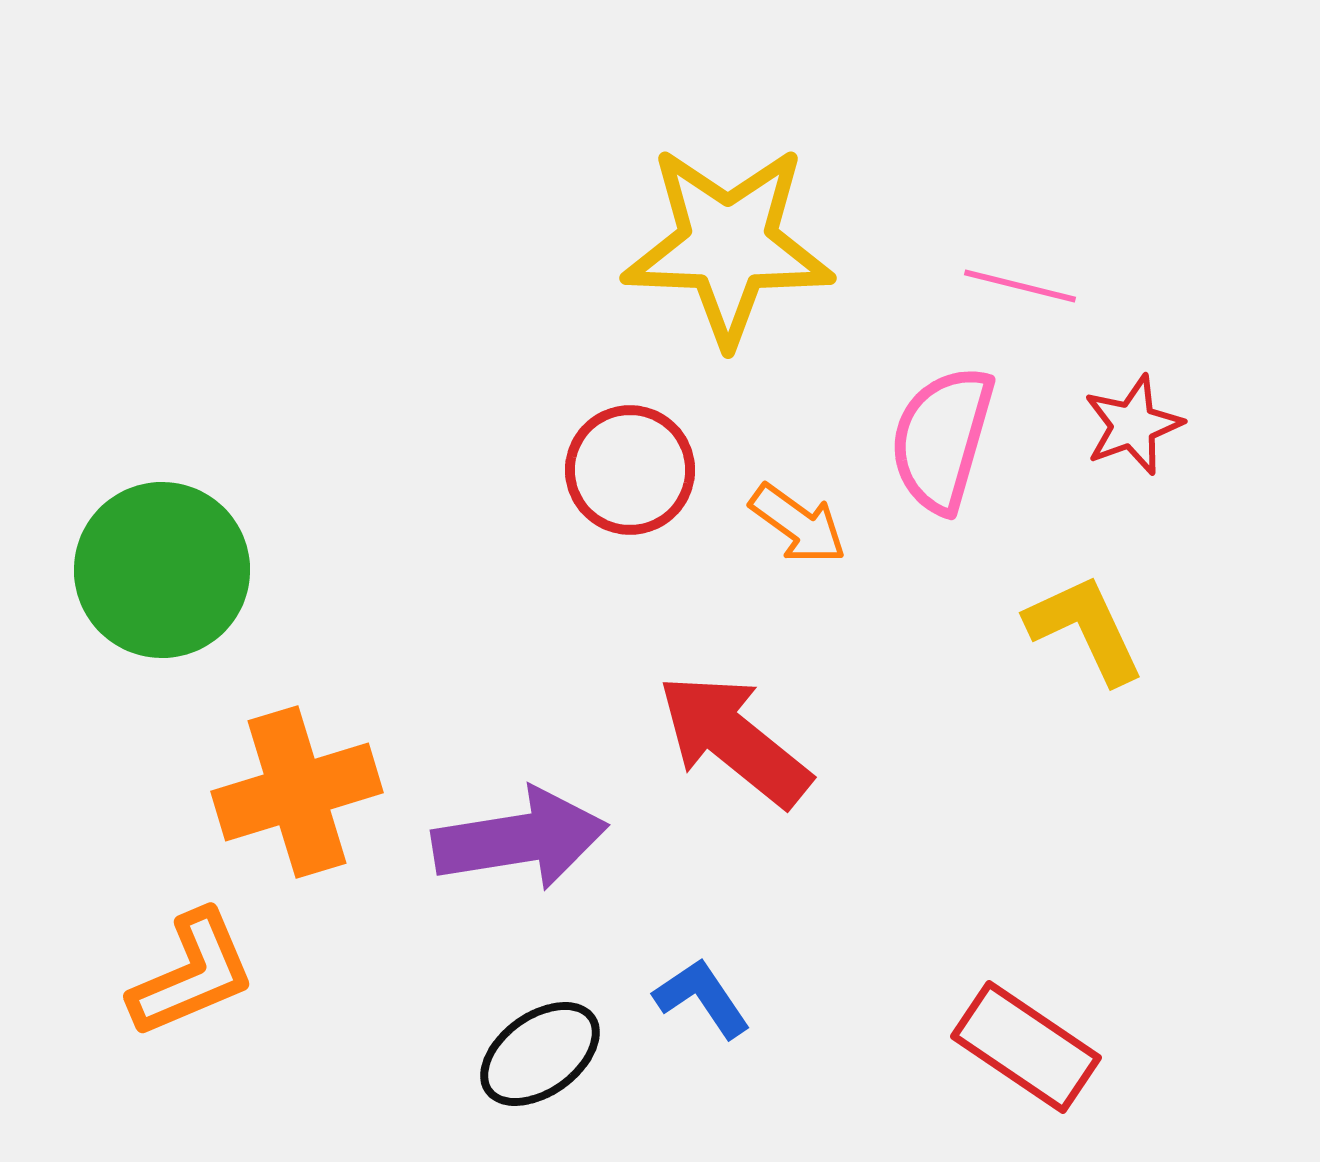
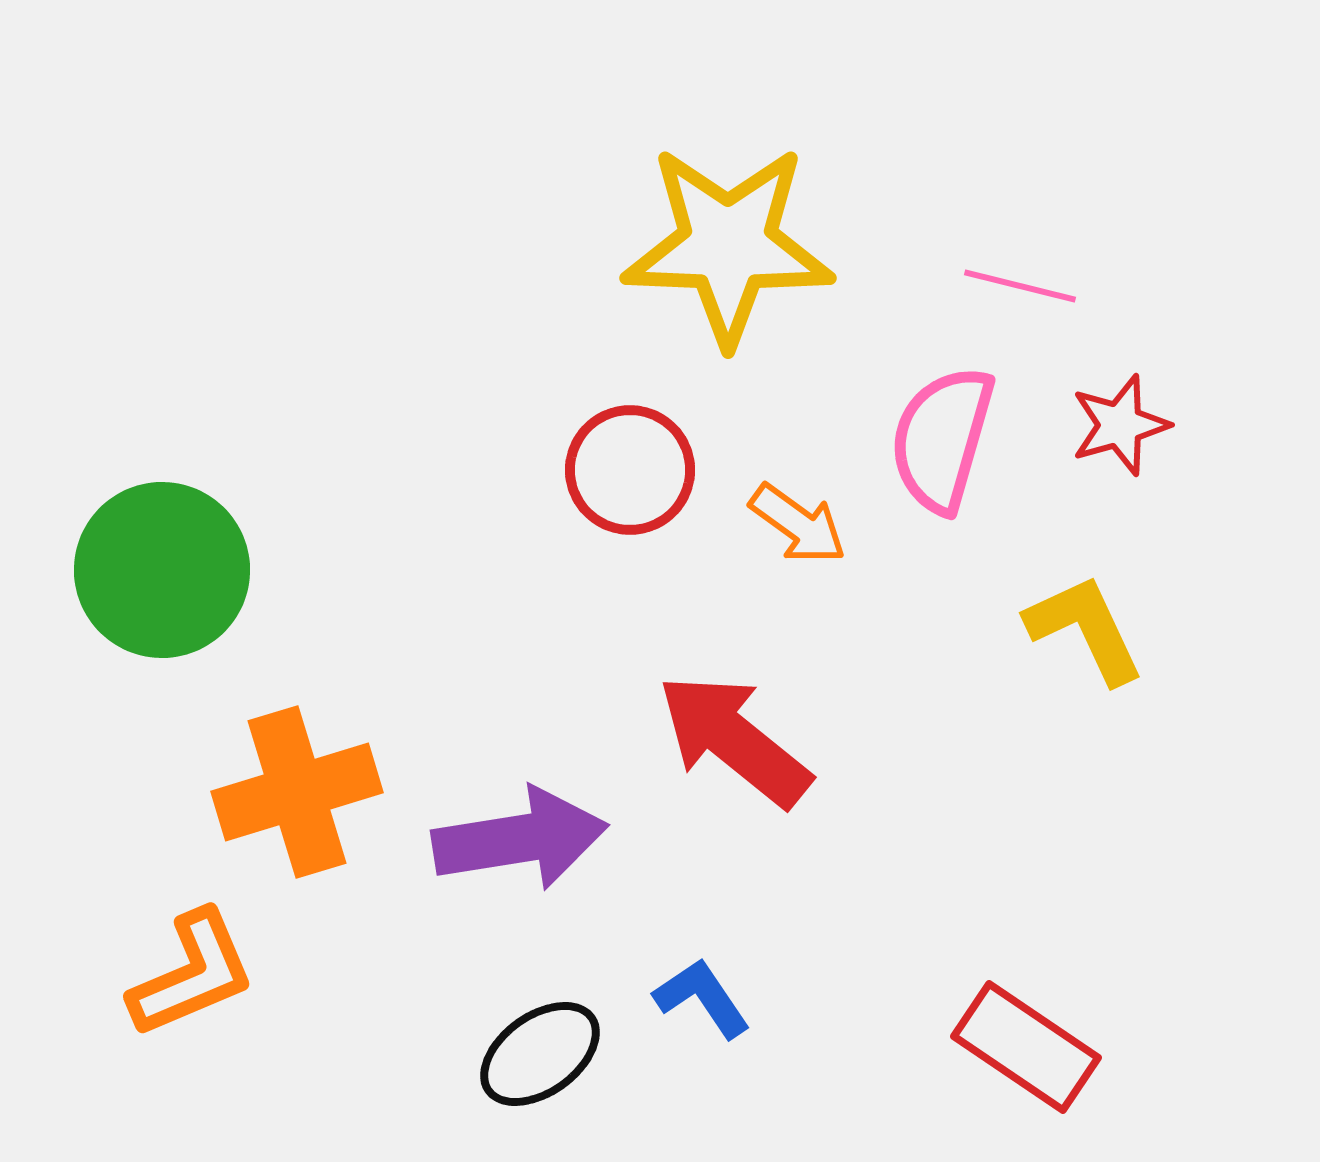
red star: moved 13 px left; rotated 4 degrees clockwise
